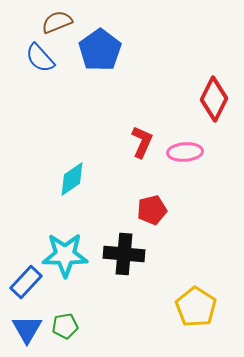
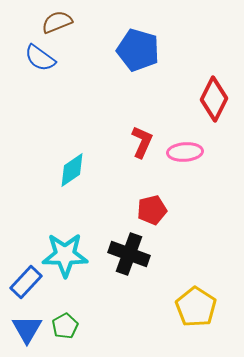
blue pentagon: moved 38 px right; rotated 21 degrees counterclockwise
blue semicircle: rotated 12 degrees counterclockwise
cyan diamond: moved 9 px up
black cross: moved 5 px right; rotated 15 degrees clockwise
green pentagon: rotated 20 degrees counterclockwise
